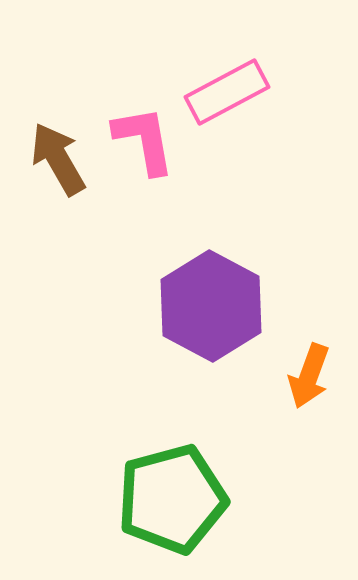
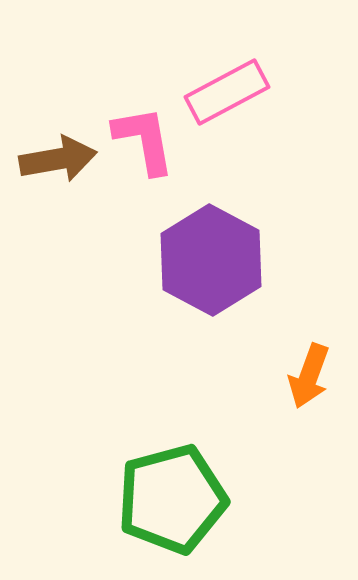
brown arrow: rotated 110 degrees clockwise
purple hexagon: moved 46 px up
